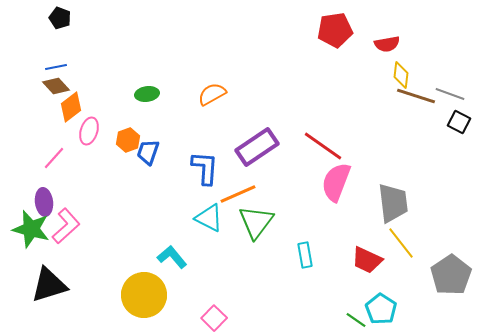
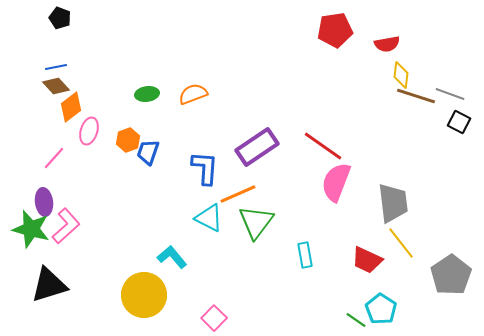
orange semicircle: moved 19 px left; rotated 8 degrees clockwise
